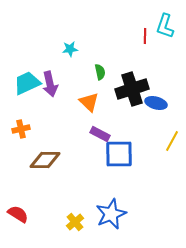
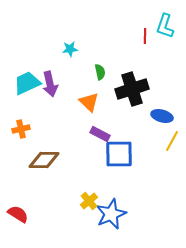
blue ellipse: moved 6 px right, 13 px down
brown diamond: moved 1 px left
yellow cross: moved 14 px right, 21 px up
